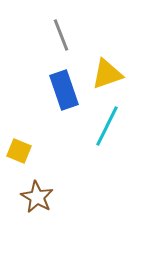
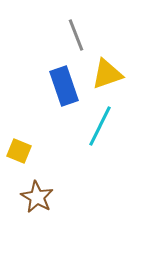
gray line: moved 15 px right
blue rectangle: moved 4 px up
cyan line: moved 7 px left
